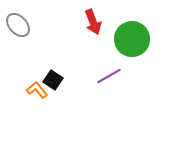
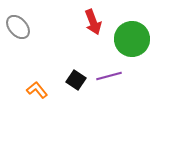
gray ellipse: moved 2 px down
purple line: rotated 15 degrees clockwise
black square: moved 23 px right
